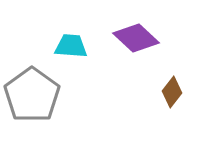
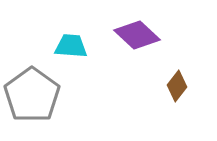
purple diamond: moved 1 px right, 3 px up
brown diamond: moved 5 px right, 6 px up
